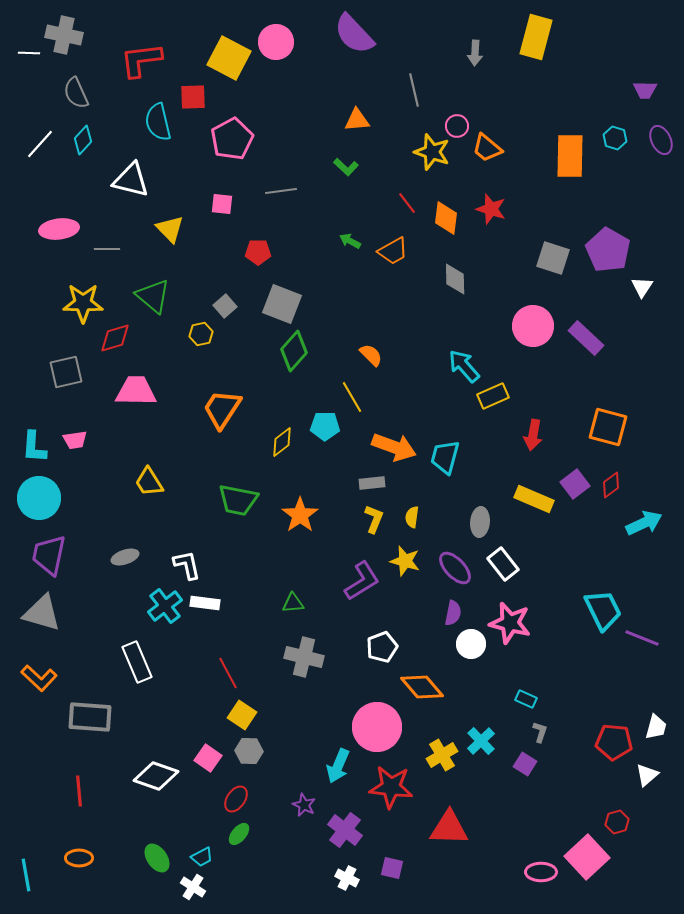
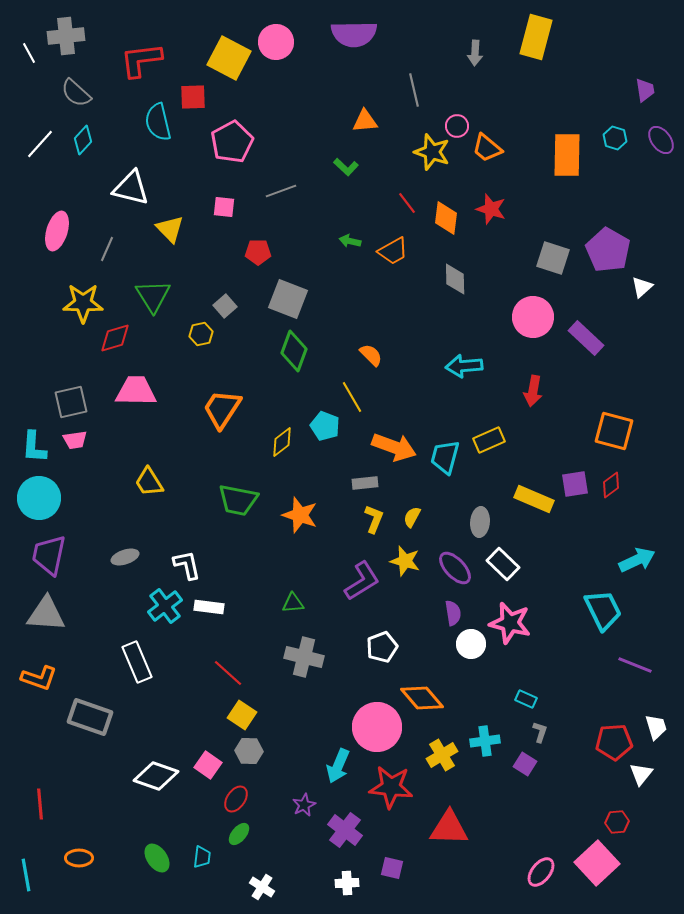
purple semicircle at (354, 34): rotated 48 degrees counterclockwise
gray cross at (64, 35): moved 2 px right, 1 px down; rotated 18 degrees counterclockwise
white line at (29, 53): rotated 60 degrees clockwise
purple trapezoid at (645, 90): rotated 100 degrees counterclockwise
gray semicircle at (76, 93): rotated 24 degrees counterclockwise
orange triangle at (357, 120): moved 8 px right, 1 px down
pink pentagon at (232, 139): moved 3 px down
purple ellipse at (661, 140): rotated 12 degrees counterclockwise
orange rectangle at (570, 156): moved 3 px left, 1 px up
white triangle at (131, 180): moved 8 px down
gray line at (281, 191): rotated 12 degrees counterclockwise
pink square at (222, 204): moved 2 px right, 3 px down
pink ellipse at (59, 229): moved 2 px left, 2 px down; rotated 66 degrees counterclockwise
green arrow at (350, 241): rotated 15 degrees counterclockwise
gray line at (107, 249): rotated 65 degrees counterclockwise
white triangle at (642, 287): rotated 15 degrees clockwise
green triangle at (153, 296): rotated 18 degrees clockwise
gray square at (282, 304): moved 6 px right, 5 px up
pink circle at (533, 326): moved 9 px up
green diamond at (294, 351): rotated 21 degrees counterclockwise
cyan arrow at (464, 366): rotated 54 degrees counterclockwise
gray square at (66, 372): moved 5 px right, 30 px down
yellow rectangle at (493, 396): moved 4 px left, 44 px down
cyan pentagon at (325, 426): rotated 20 degrees clockwise
orange square at (608, 427): moved 6 px right, 4 px down
red arrow at (533, 435): moved 44 px up
gray rectangle at (372, 483): moved 7 px left
purple square at (575, 484): rotated 28 degrees clockwise
orange star at (300, 515): rotated 18 degrees counterclockwise
yellow semicircle at (412, 517): rotated 20 degrees clockwise
cyan arrow at (644, 523): moved 7 px left, 37 px down
white rectangle at (503, 564): rotated 8 degrees counterclockwise
white rectangle at (205, 603): moved 4 px right, 4 px down
gray triangle at (42, 613): moved 4 px right, 1 px down; rotated 12 degrees counterclockwise
purple semicircle at (453, 613): rotated 20 degrees counterclockwise
purple line at (642, 638): moved 7 px left, 27 px down
red line at (228, 673): rotated 20 degrees counterclockwise
orange L-shape at (39, 678): rotated 24 degrees counterclockwise
orange diamond at (422, 687): moved 11 px down
gray rectangle at (90, 717): rotated 15 degrees clockwise
white trapezoid at (656, 727): rotated 32 degrees counterclockwise
cyan cross at (481, 741): moved 4 px right; rotated 36 degrees clockwise
red pentagon at (614, 742): rotated 9 degrees counterclockwise
pink square at (208, 758): moved 7 px down
white triangle at (647, 775): moved 6 px left, 1 px up; rotated 10 degrees counterclockwise
red line at (79, 791): moved 39 px left, 13 px down
purple star at (304, 805): rotated 20 degrees clockwise
red hexagon at (617, 822): rotated 10 degrees clockwise
cyan trapezoid at (202, 857): rotated 55 degrees counterclockwise
pink square at (587, 857): moved 10 px right, 6 px down
pink ellipse at (541, 872): rotated 52 degrees counterclockwise
white cross at (347, 878): moved 5 px down; rotated 30 degrees counterclockwise
white cross at (193, 887): moved 69 px right
